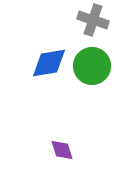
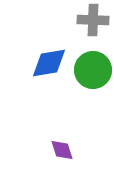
gray cross: rotated 16 degrees counterclockwise
green circle: moved 1 px right, 4 px down
